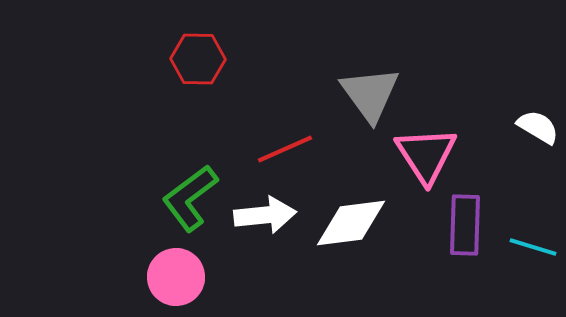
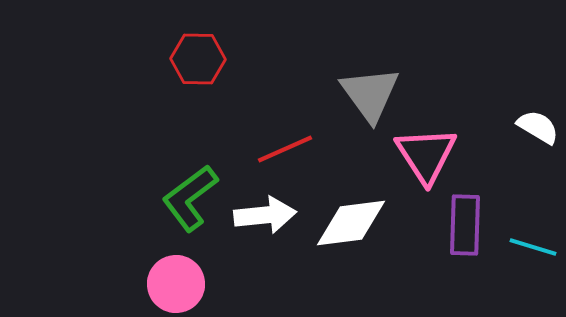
pink circle: moved 7 px down
